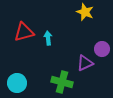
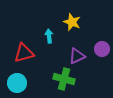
yellow star: moved 13 px left, 10 px down
red triangle: moved 21 px down
cyan arrow: moved 1 px right, 2 px up
purple triangle: moved 8 px left, 7 px up
green cross: moved 2 px right, 3 px up
